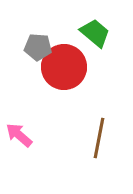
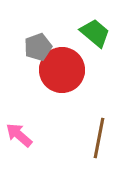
gray pentagon: rotated 24 degrees counterclockwise
red circle: moved 2 px left, 3 px down
